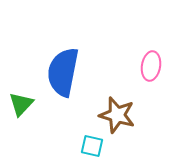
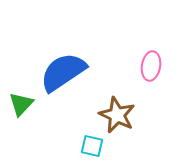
blue semicircle: rotated 45 degrees clockwise
brown star: rotated 9 degrees clockwise
